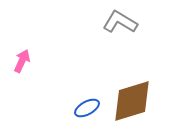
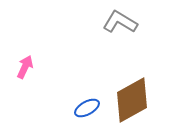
pink arrow: moved 3 px right, 6 px down
brown diamond: moved 1 px up; rotated 12 degrees counterclockwise
